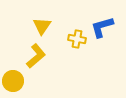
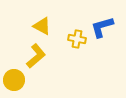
yellow triangle: rotated 36 degrees counterclockwise
yellow circle: moved 1 px right, 1 px up
